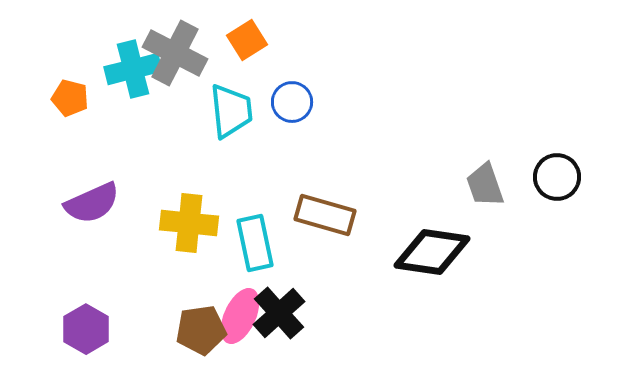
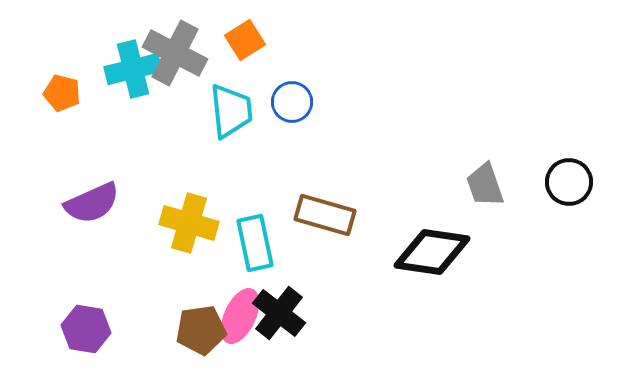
orange square: moved 2 px left
orange pentagon: moved 8 px left, 5 px up
black circle: moved 12 px right, 5 px down
yellow cross: rotated 10 degrees clockwise
black cross: rotated 10 degrees counterclockwise
purple hexagon: rotated 21 degrees counterclockwise
